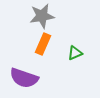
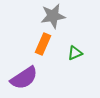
gray star: moved 11 px right
purple semicircle: rotated 52 degrees counterclockwise
